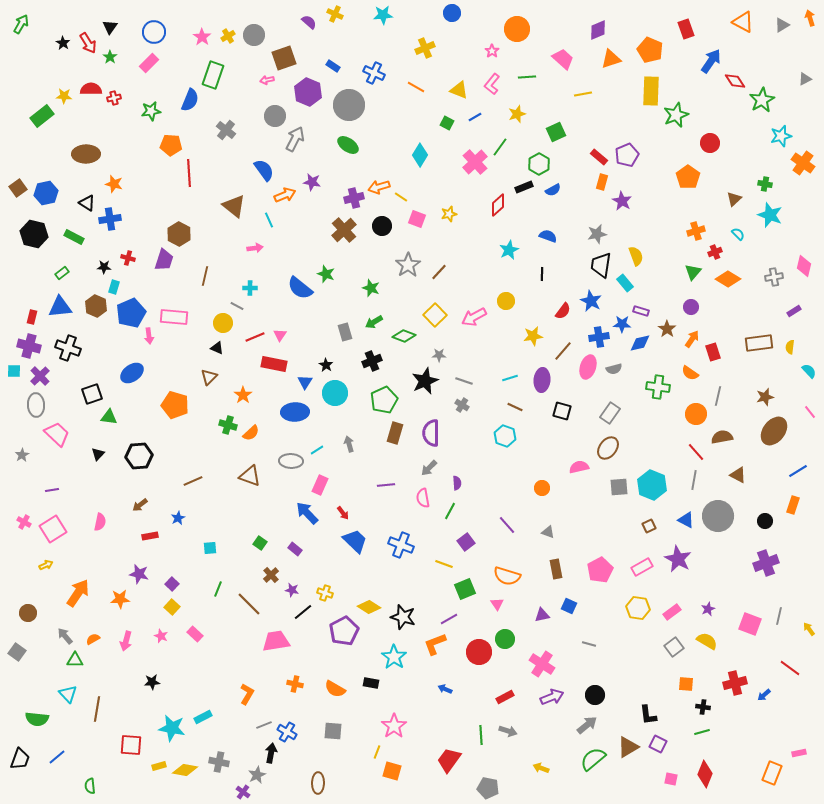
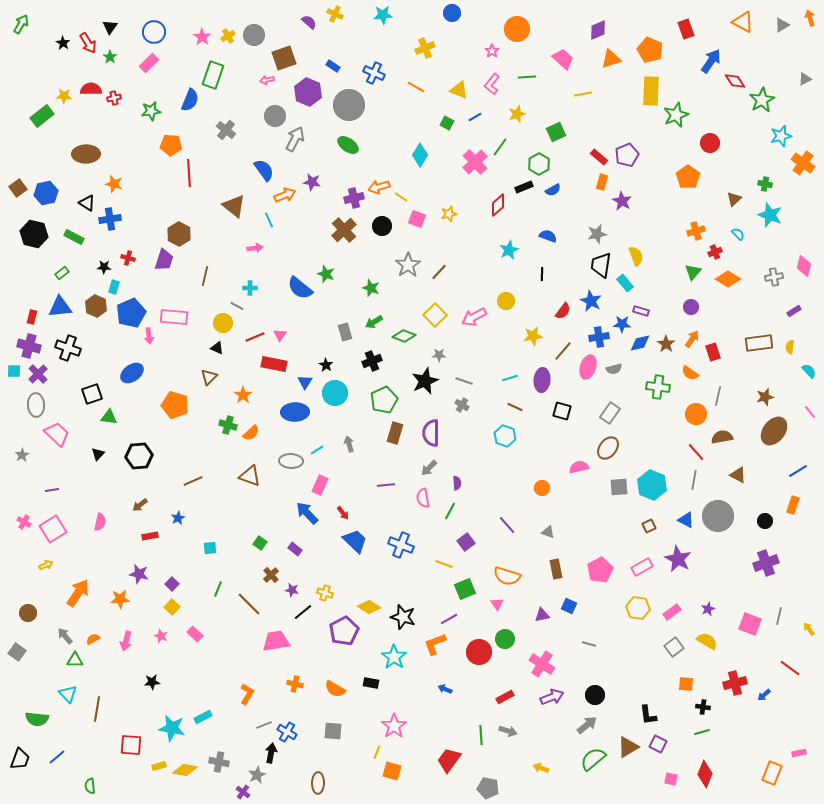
brown star at (667, 329): moved 1 px left, 15 px down
purple cross at (40, 376): moved 2 px left, 2 px up
